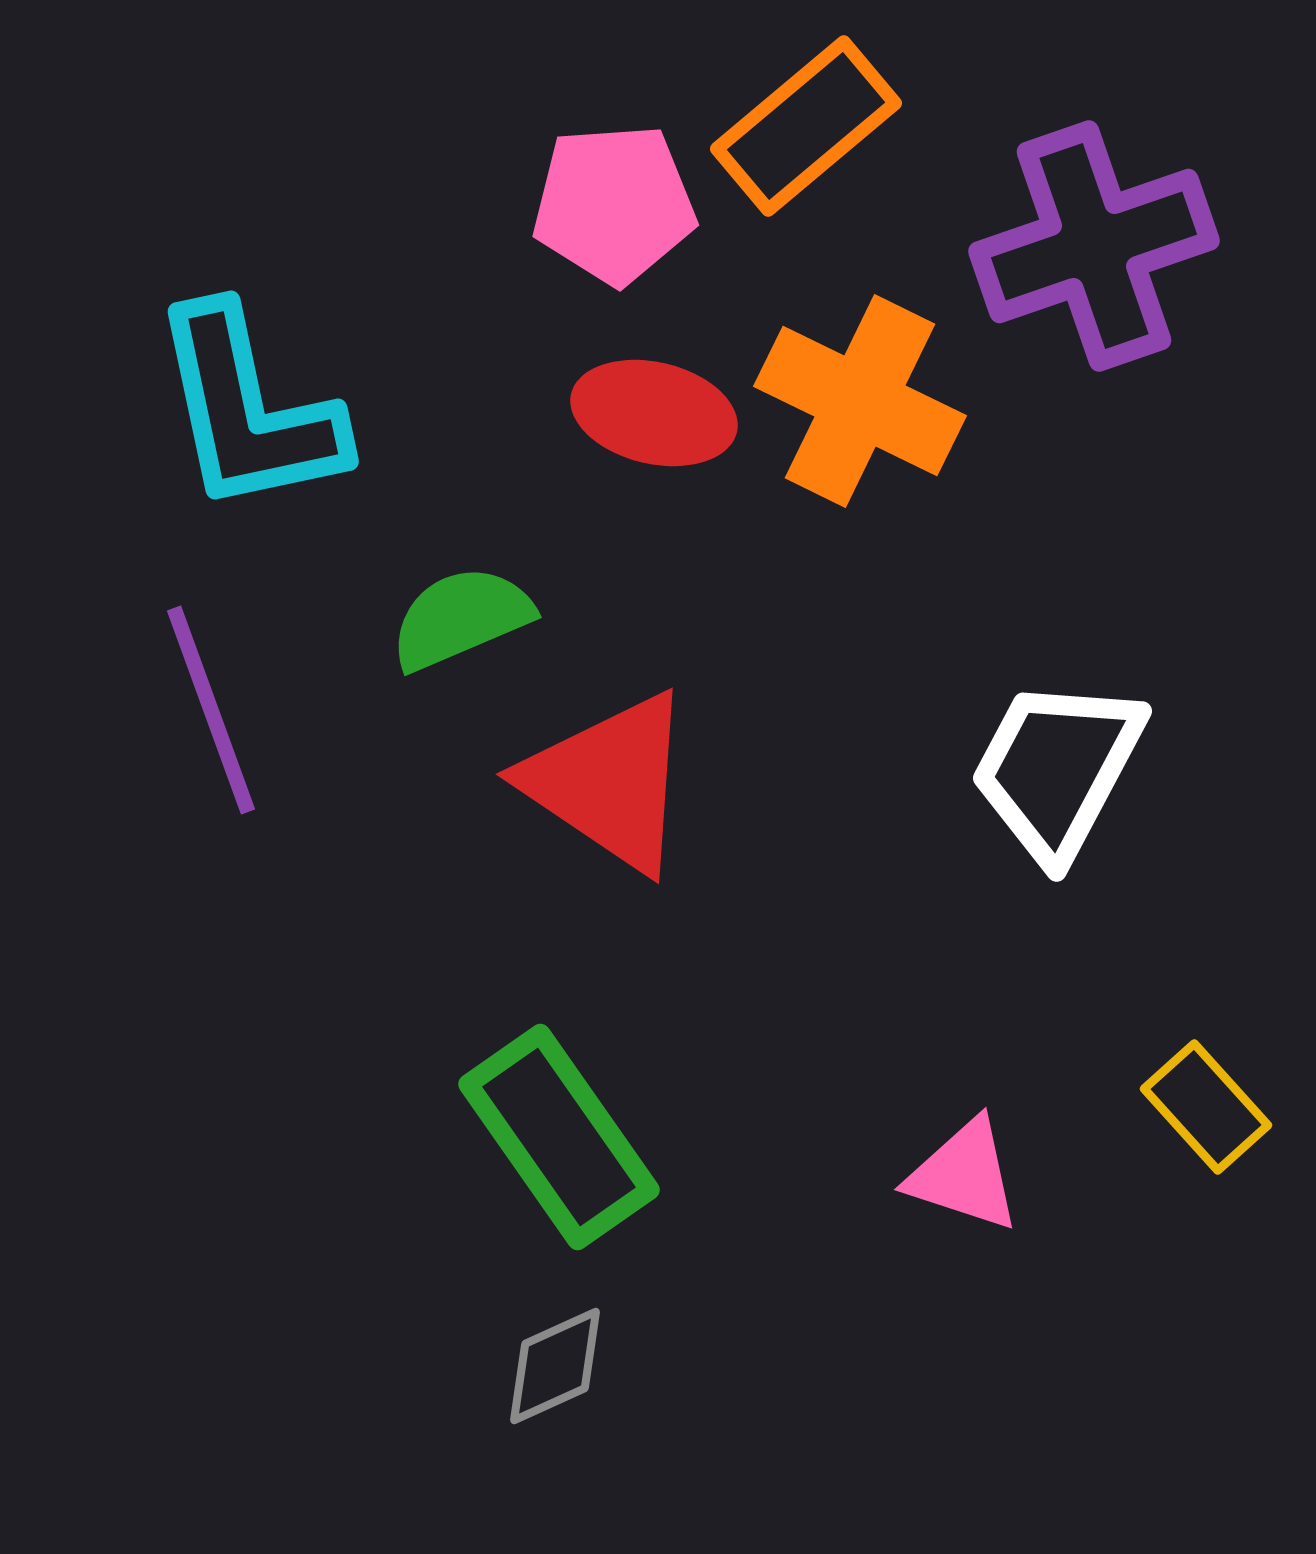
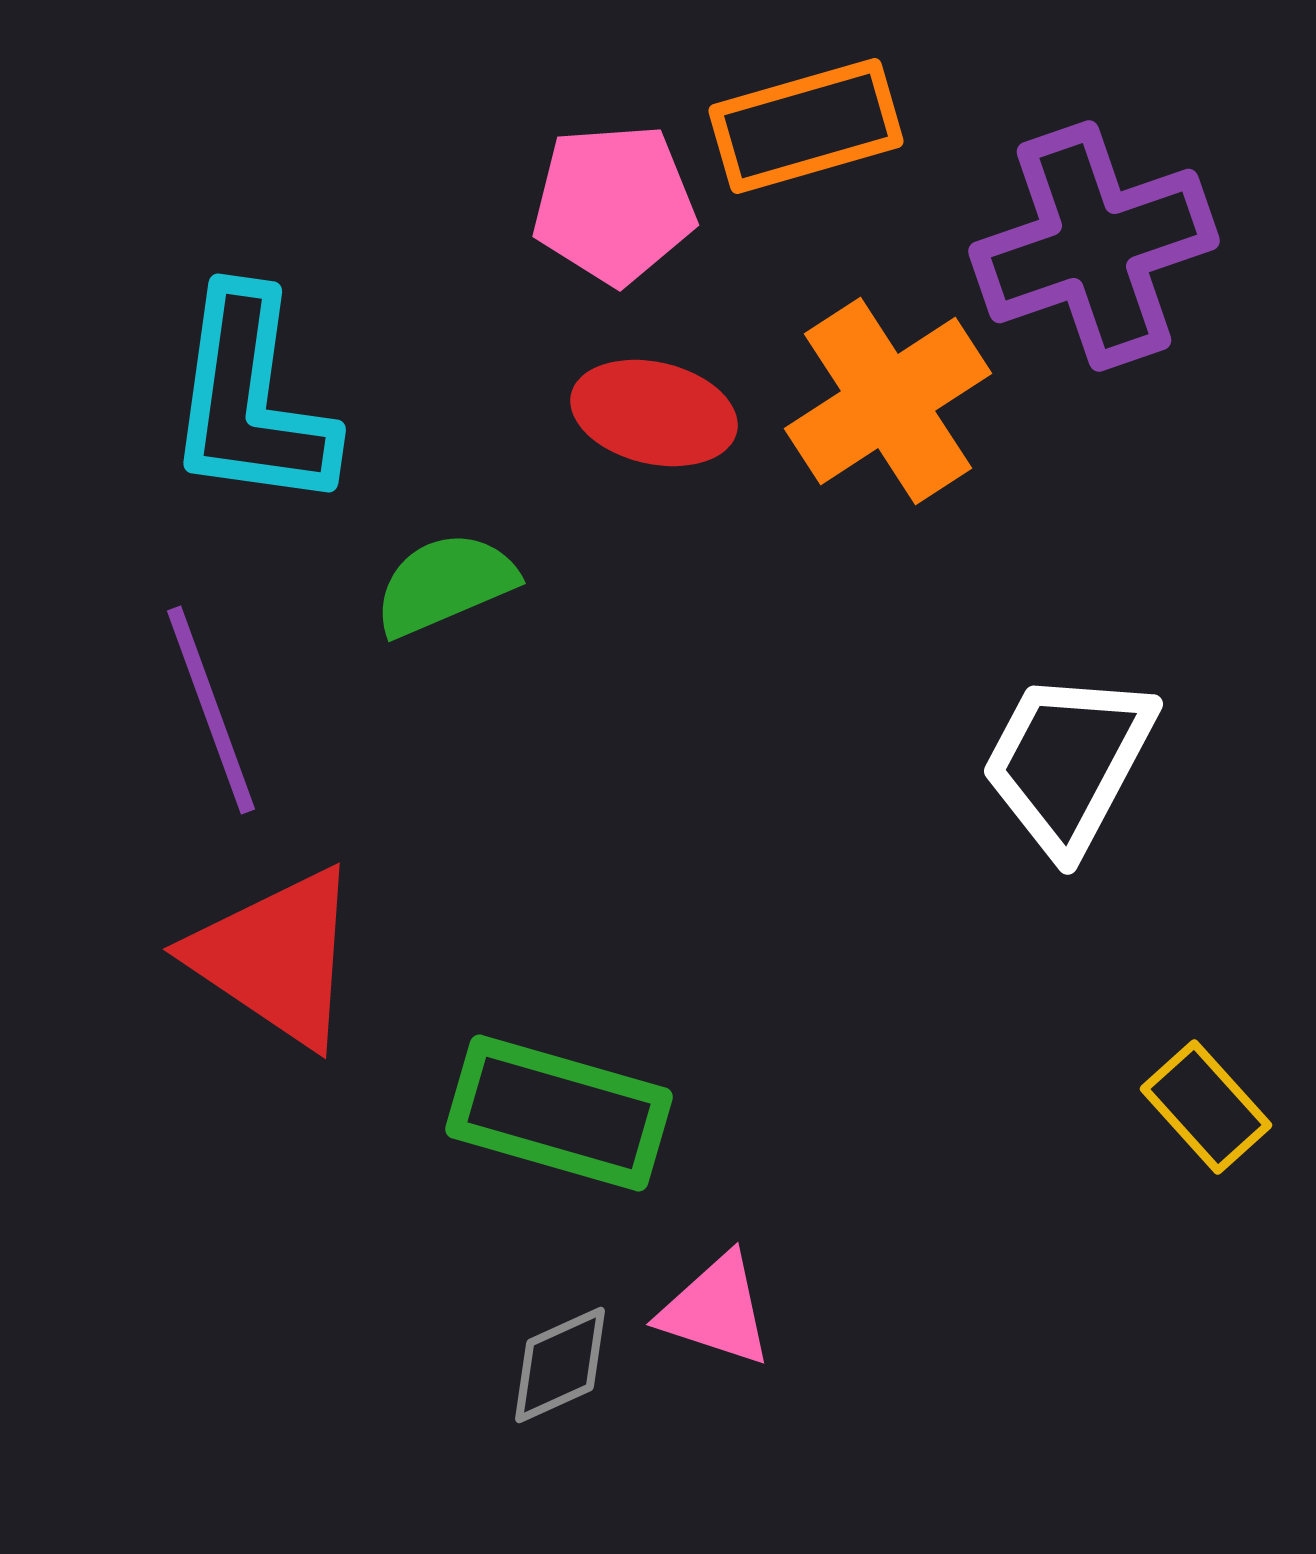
orange rectangle: rotated 24 degrees clockwise
orange cross: moved 28 px right; rotated 31 degrees clockwise
cyan L-shape: moved 3 px right, 10 px up; rotated 20 degrees clockwise
green semicircle: moved 16 px left, 34 px up
white trapezoid: moved 11 px right, 7 px up
red triangle: moved 333 px left, 175 px down
green rectangle: moved 24 px up; rotated 39 degrees counterclockwise
pink triangle: moved 248 px left, 135 px down
gray diamond: moved 5 px right, 1 px up
